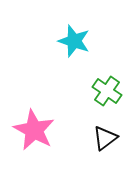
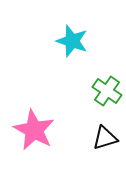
cyan star: moved 2 px left
black triangle: rotated 20 degrees clockwise
